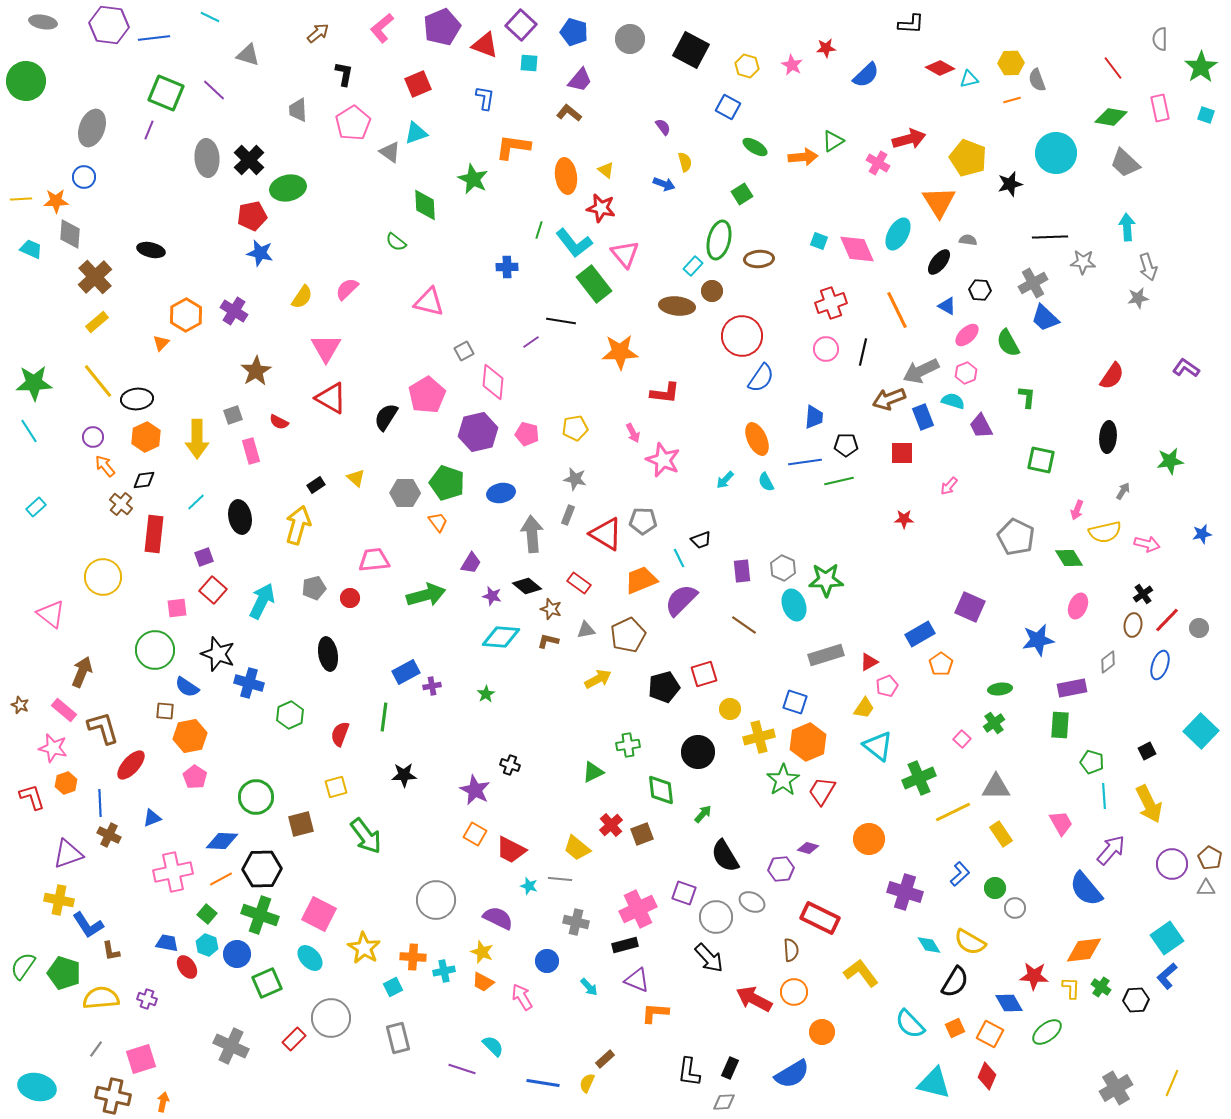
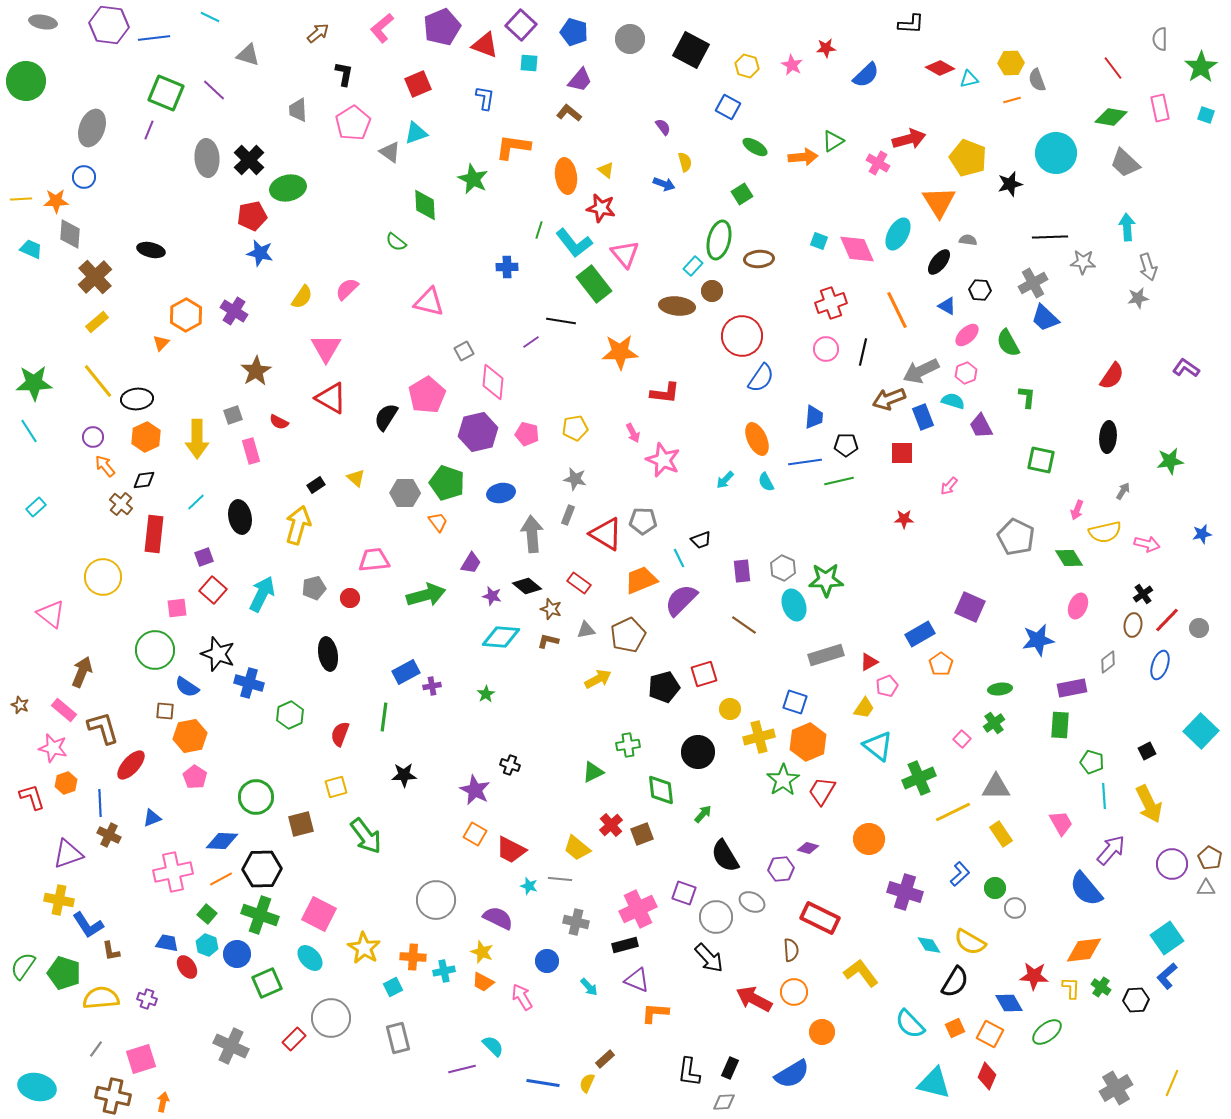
cyan arrow at (262, 601): moved 7 px up
purple line at (462, 1069): rotated 32 degrees counterclockwise
